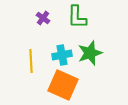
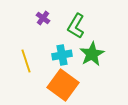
green L-shape: moved 1 px left, 9 px down; rotated 30 degrees clockwise
green star: moved 2 px right, 1 px down; rotated 10 degrees counterclockwise
yellow line: moved 5 px left; rotated 15 degrees counterclockwise
orange square: rotated 12 degrees clockwise
